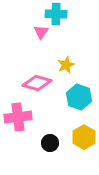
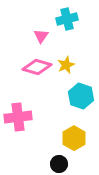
cyan cross: moved 11 px right, 5 px down; rotated 15 degrees counterclockwise
pink triangle: moved 4 px down
pink diamond: moved 16 px up
cyan hexagon: moved 2 px right, 1 px up
yellow hexagon: moved 10 px left, 1 px down
black circle: moved 9 px right, 21 px down
